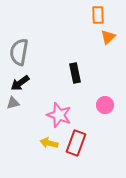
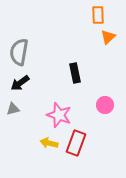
gray triangle: moved 6 px down
